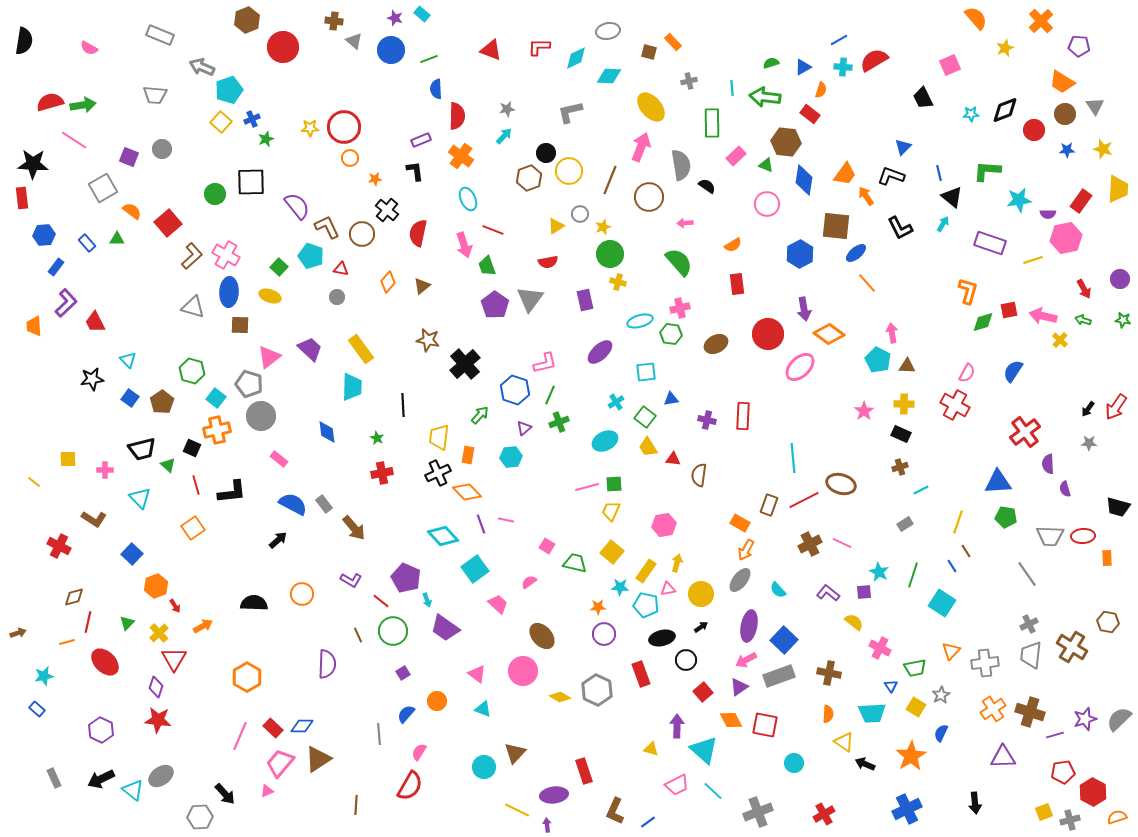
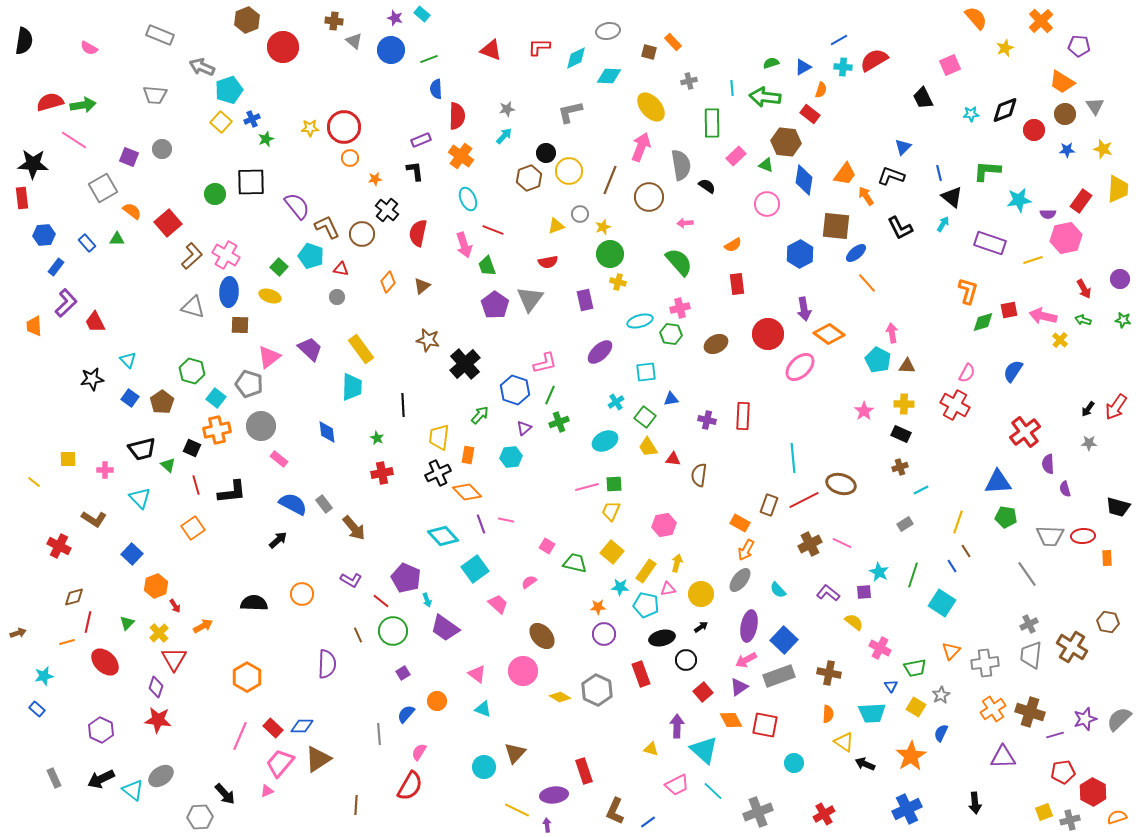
yellow triangle at (556, 226): rotated 12 degrees clockwise
gray circle at (261, 416): moved 10 px down
